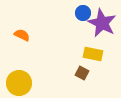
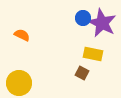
blue circle: moved 5 px down
